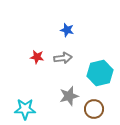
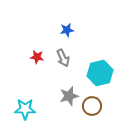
blue star: rotated 24 degrees counterclockwise
gray arrow: rotated 72 degrees clockwise
brown circle: moved 2 px left, 3 px up
